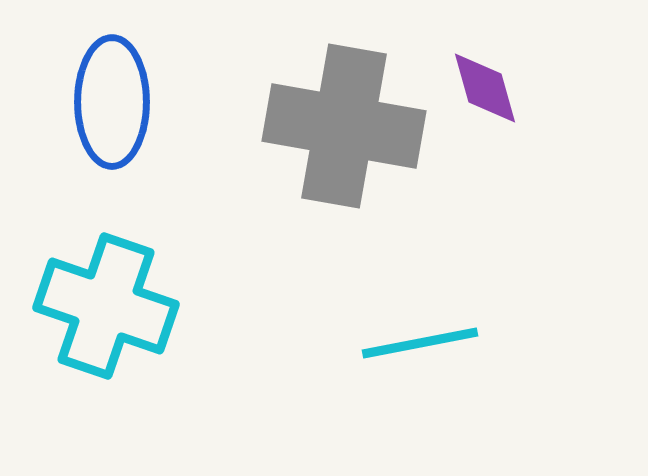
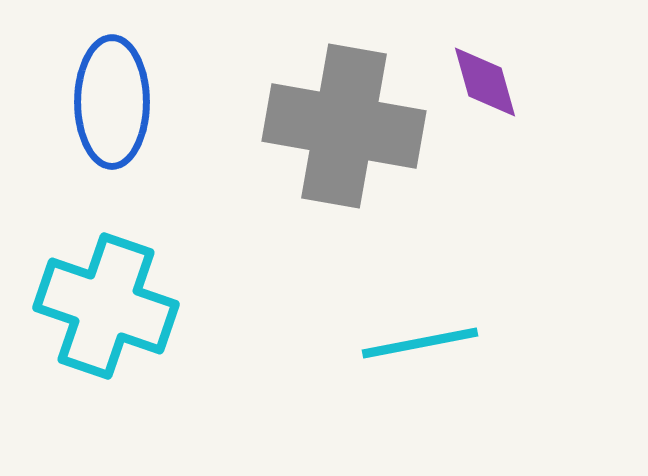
purple diamond: moved 6 px up
